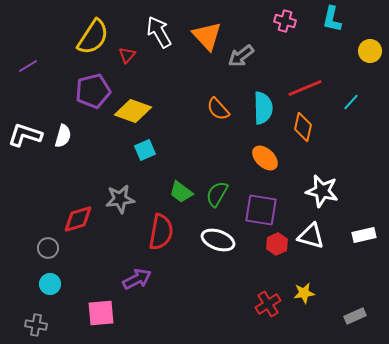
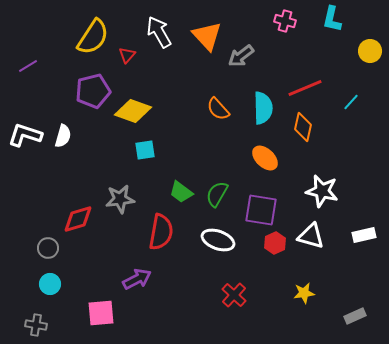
cyan square: rotated 15 degrees clockwise
red hexagon: moved 2 px left, 1 px up
red cross: moved 34 px left, 9 px up; rotated 15 degrees counterclockwise
